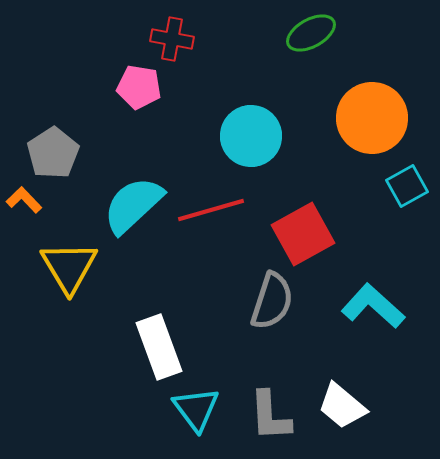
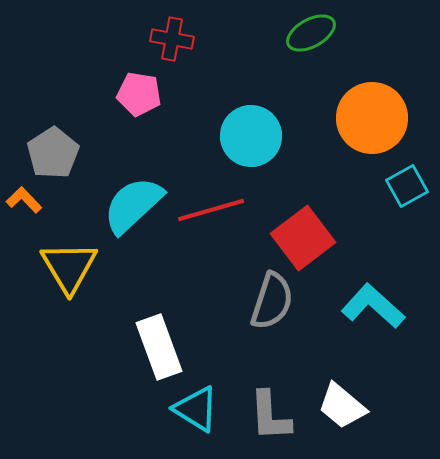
pink pentagon: moved 7 px down
red square: moved 4 px down; rotated 8 degrees counterclockwise
cyan triangle: rotated 21 degrees counterclockwise
